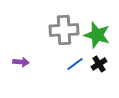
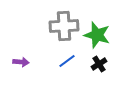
gray cross: moved 4 px up
blue line: moved 8 px left, 3 px up
